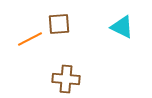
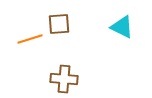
orange line: rotated 10 degrees clockwise
brown cross: moved 2 px left
